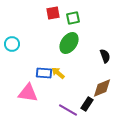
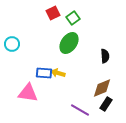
red square: rotated 16 degrees counterclockwise
green square: rotated 24 degrees counterclockwise
black semicircle: rotated 16 degrees clockwise
yellow arrow: rotated 24 degrees counterclockwise
black rectangle: moved 19 px right
purple line: moved 12 px right
